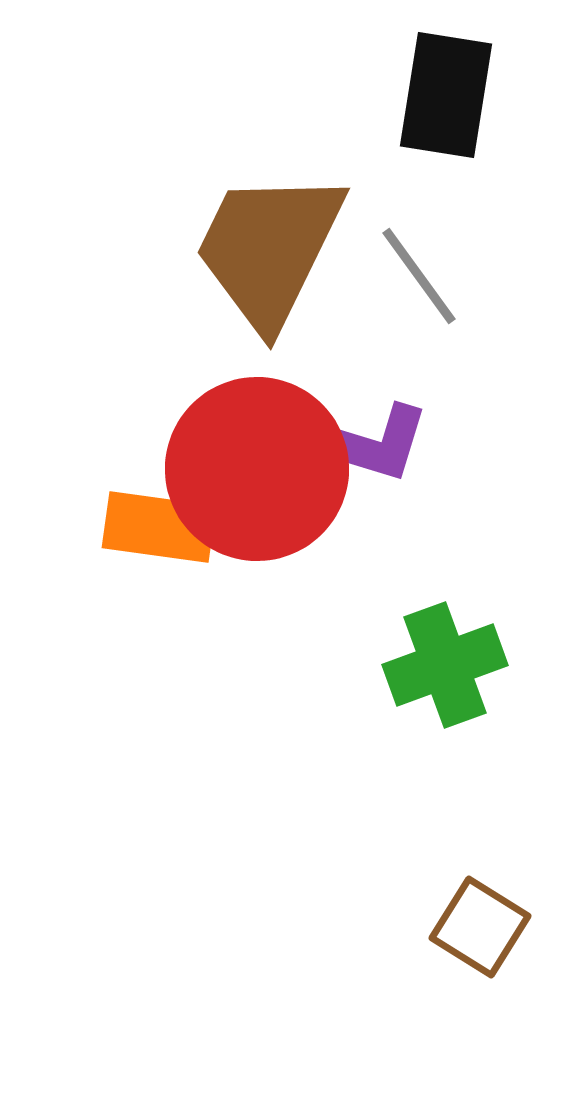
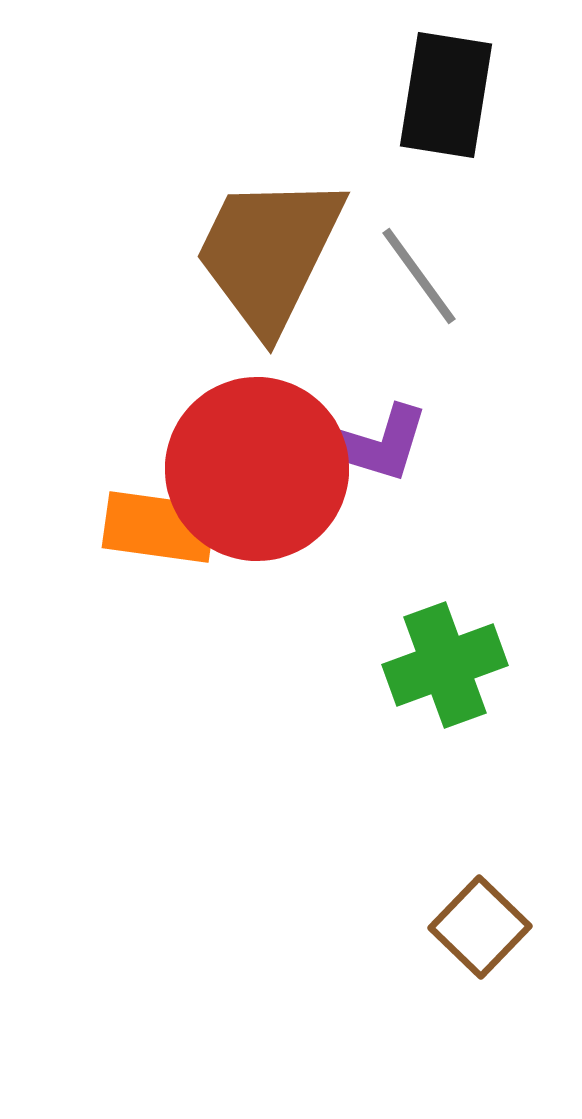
brown trapezoid: moved 4 px down
brown square: rotated 12 degrees clockwise
